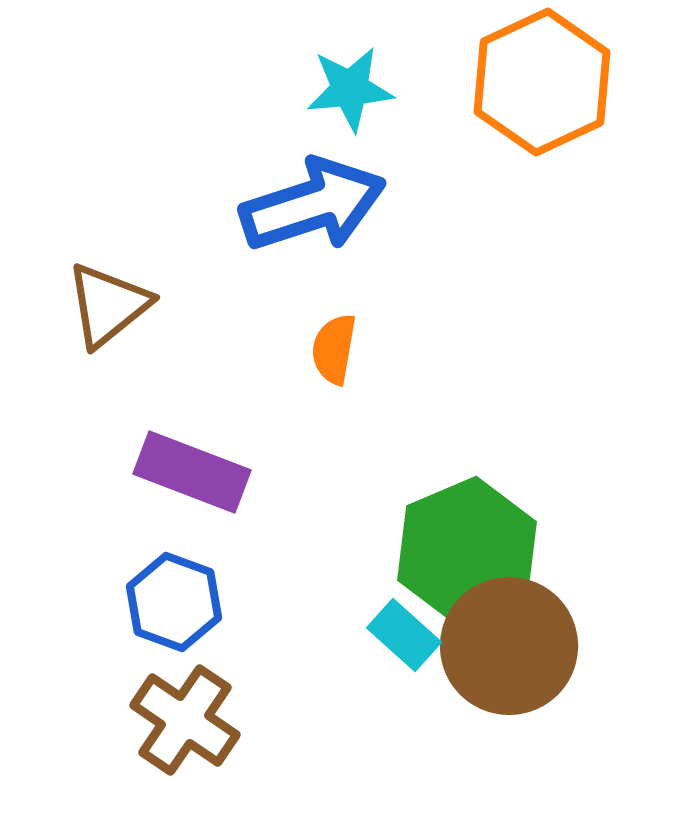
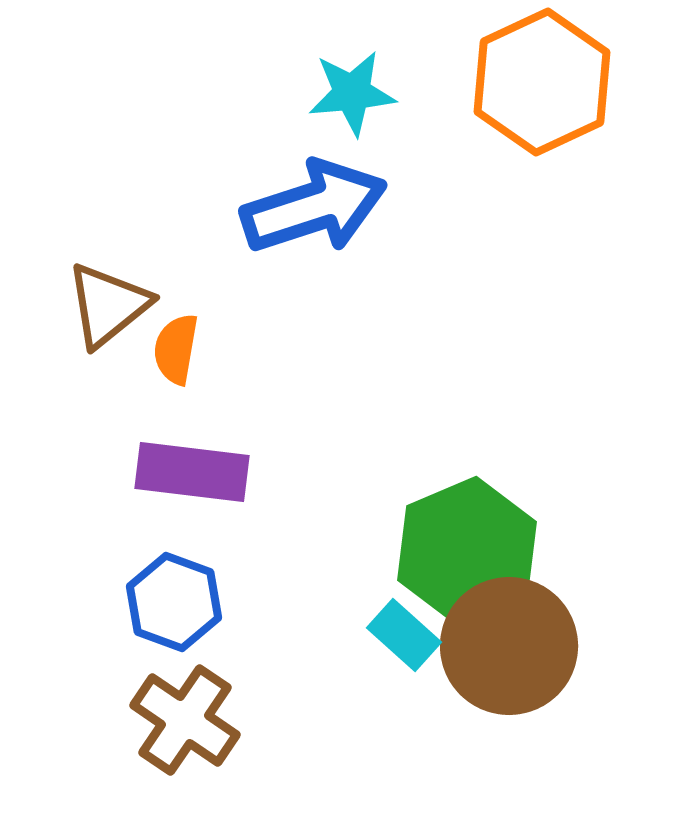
cyan star: moved 2 px right, 4 px down
blue arrow: moved 1 px right, 2 px down
orange semicircle: moved 158 px left
purple rectangle: rotated 14 degrees counterclockwise
